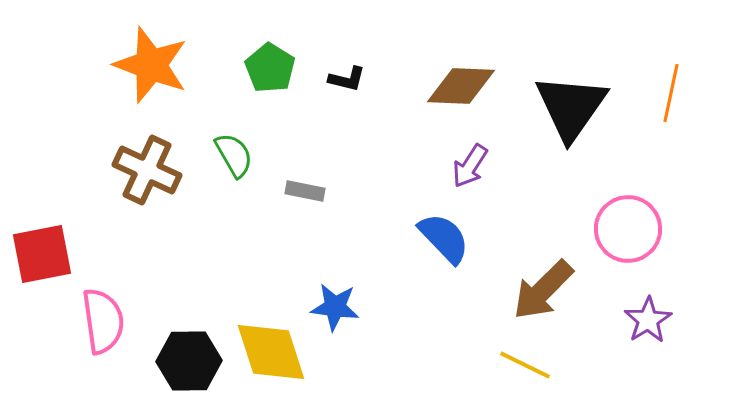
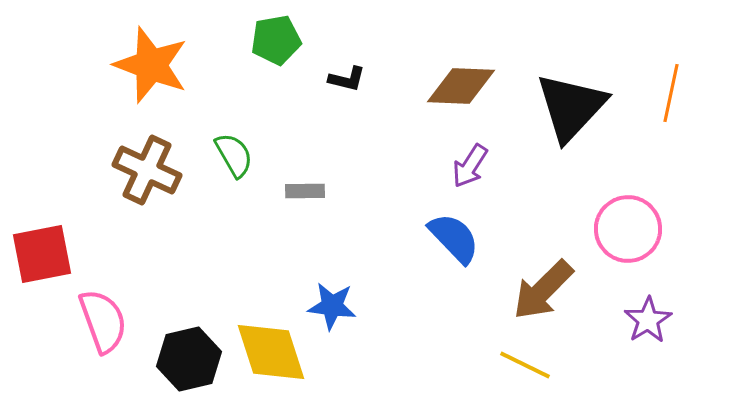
green pentagon: moved 6 px right, 28 px up; rotated 30 degrees clockwise
black triangle: rotated 8 degrees clockwise
gray rectangle: rotated 12 degrees counterclockwise
blue semicircle: moved 10 px right
blue star: moved 3 px left, 1 px up
pink semicircle: rotated 12 degrees counterclockwise
black hexagon: moved 2 px up; rotated 12 degrees counterclockwise
